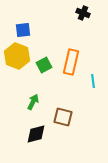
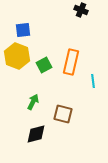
black cross: moved 2 px left, 3 px up
brown square: moved 3 px up
